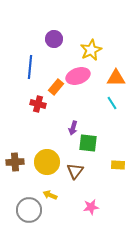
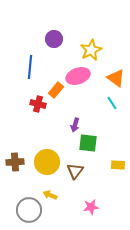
orange triangle: rotated 36 degrees clockwise
orange rectangle: moved 3 px down
purple arrow: moved 2 px right, 3 px up
